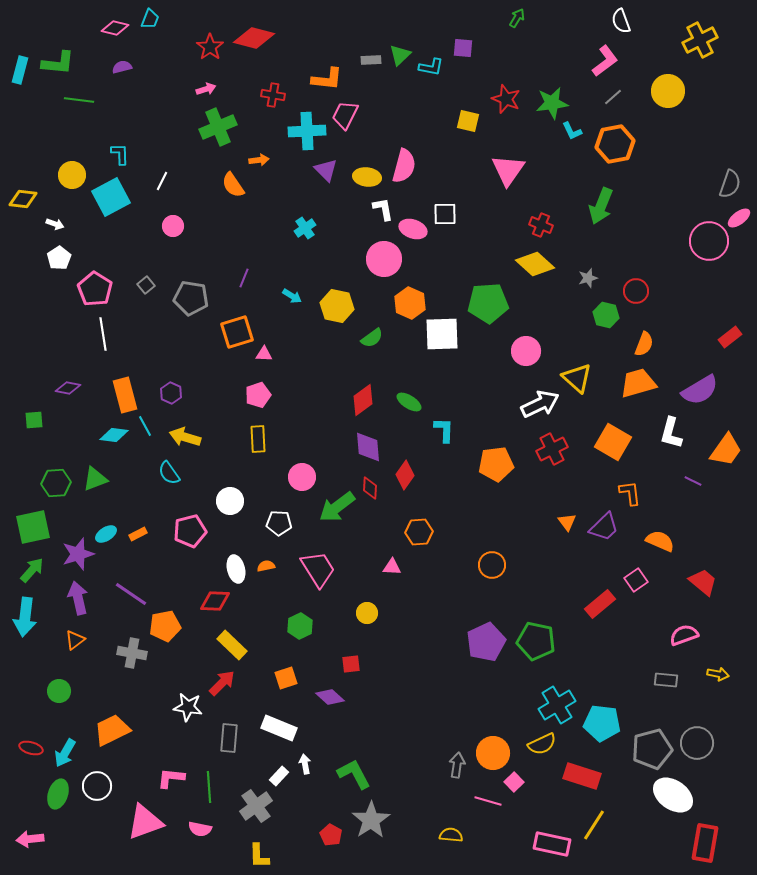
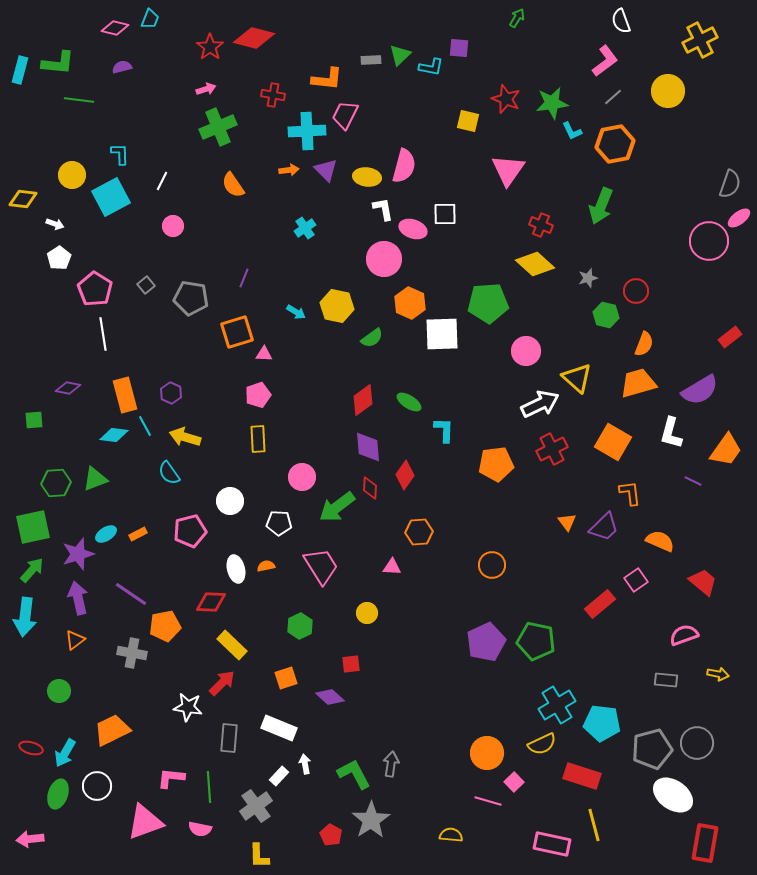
purple square at (463, 48): moved 4 px left
orange arrow at (259, 160): moved 30 px right, 10 px down
cyan arrow at (292, 296): moved 4 px right, 16 px down
pink trapezoid at (318, 569): moved 3 px right, 3 px up
red diamond at (215, 601): moved 4 px left, 1 px down
orange circle at (493, 753): moved 6 px left
gray arrow at (457, 765): moved 66 px left, 1 px up
yellow line at (594, 825): rotated 48 degrees counterclockwise
